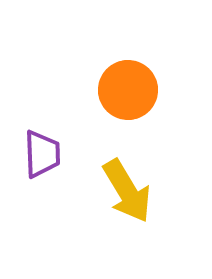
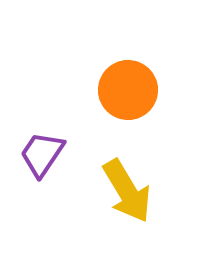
purple trapezoid: rotated 144 degrees counterclockwise
